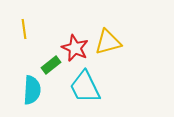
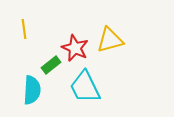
yellow triangle: moved 2 px right, 2 px up
